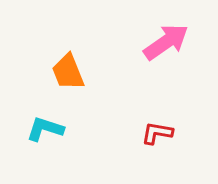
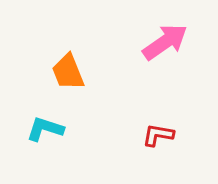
pink arrow: moved 1 px left
red L-shape: moved 1 px right, 2 px down
